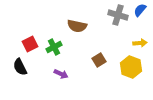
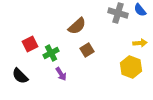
blue semicircle: rotated 80 degrees counterclockwise
gray cross: moved 2 px up
brown semicircle: rotated 54 degrees counterclockwise
green cross: moved 3 px left, 6 px down
brown square: moved 12 px left, 10 px up
black semicircle: moved 9 px down; rotated 18 degrees counterclockwise
purple arrow: rotated 32 degrees clockwise
